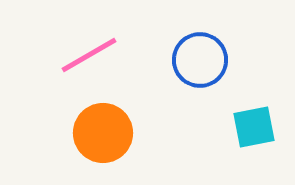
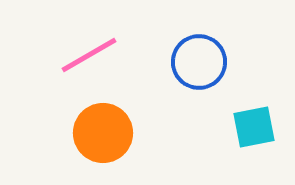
blue circle: moved 1 px left, 2 px down
